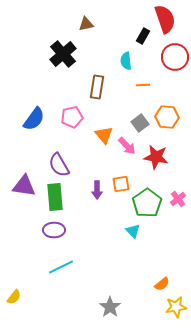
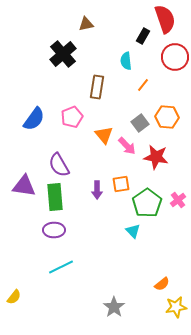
orange line: rotated 48 degrees counterclockwise
pink pentagon: rotated 10 degrees counterclockwise
pink cross: moved 1 px down
gray star: moved 4 px right
